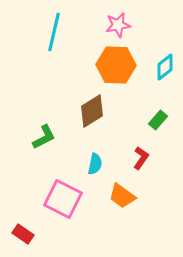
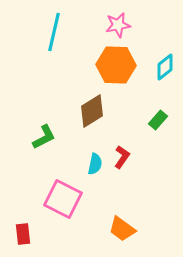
red L-shape: moved 19 px left, 1 px up
orange trapezoid: moved 33 px down
red rectangle: rotated 50 degrees clockwise
